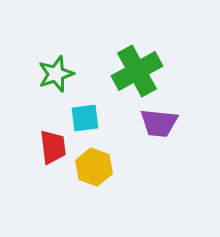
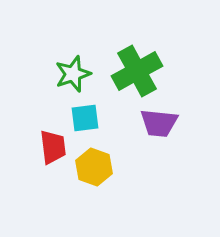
green star: moved 17 px right
